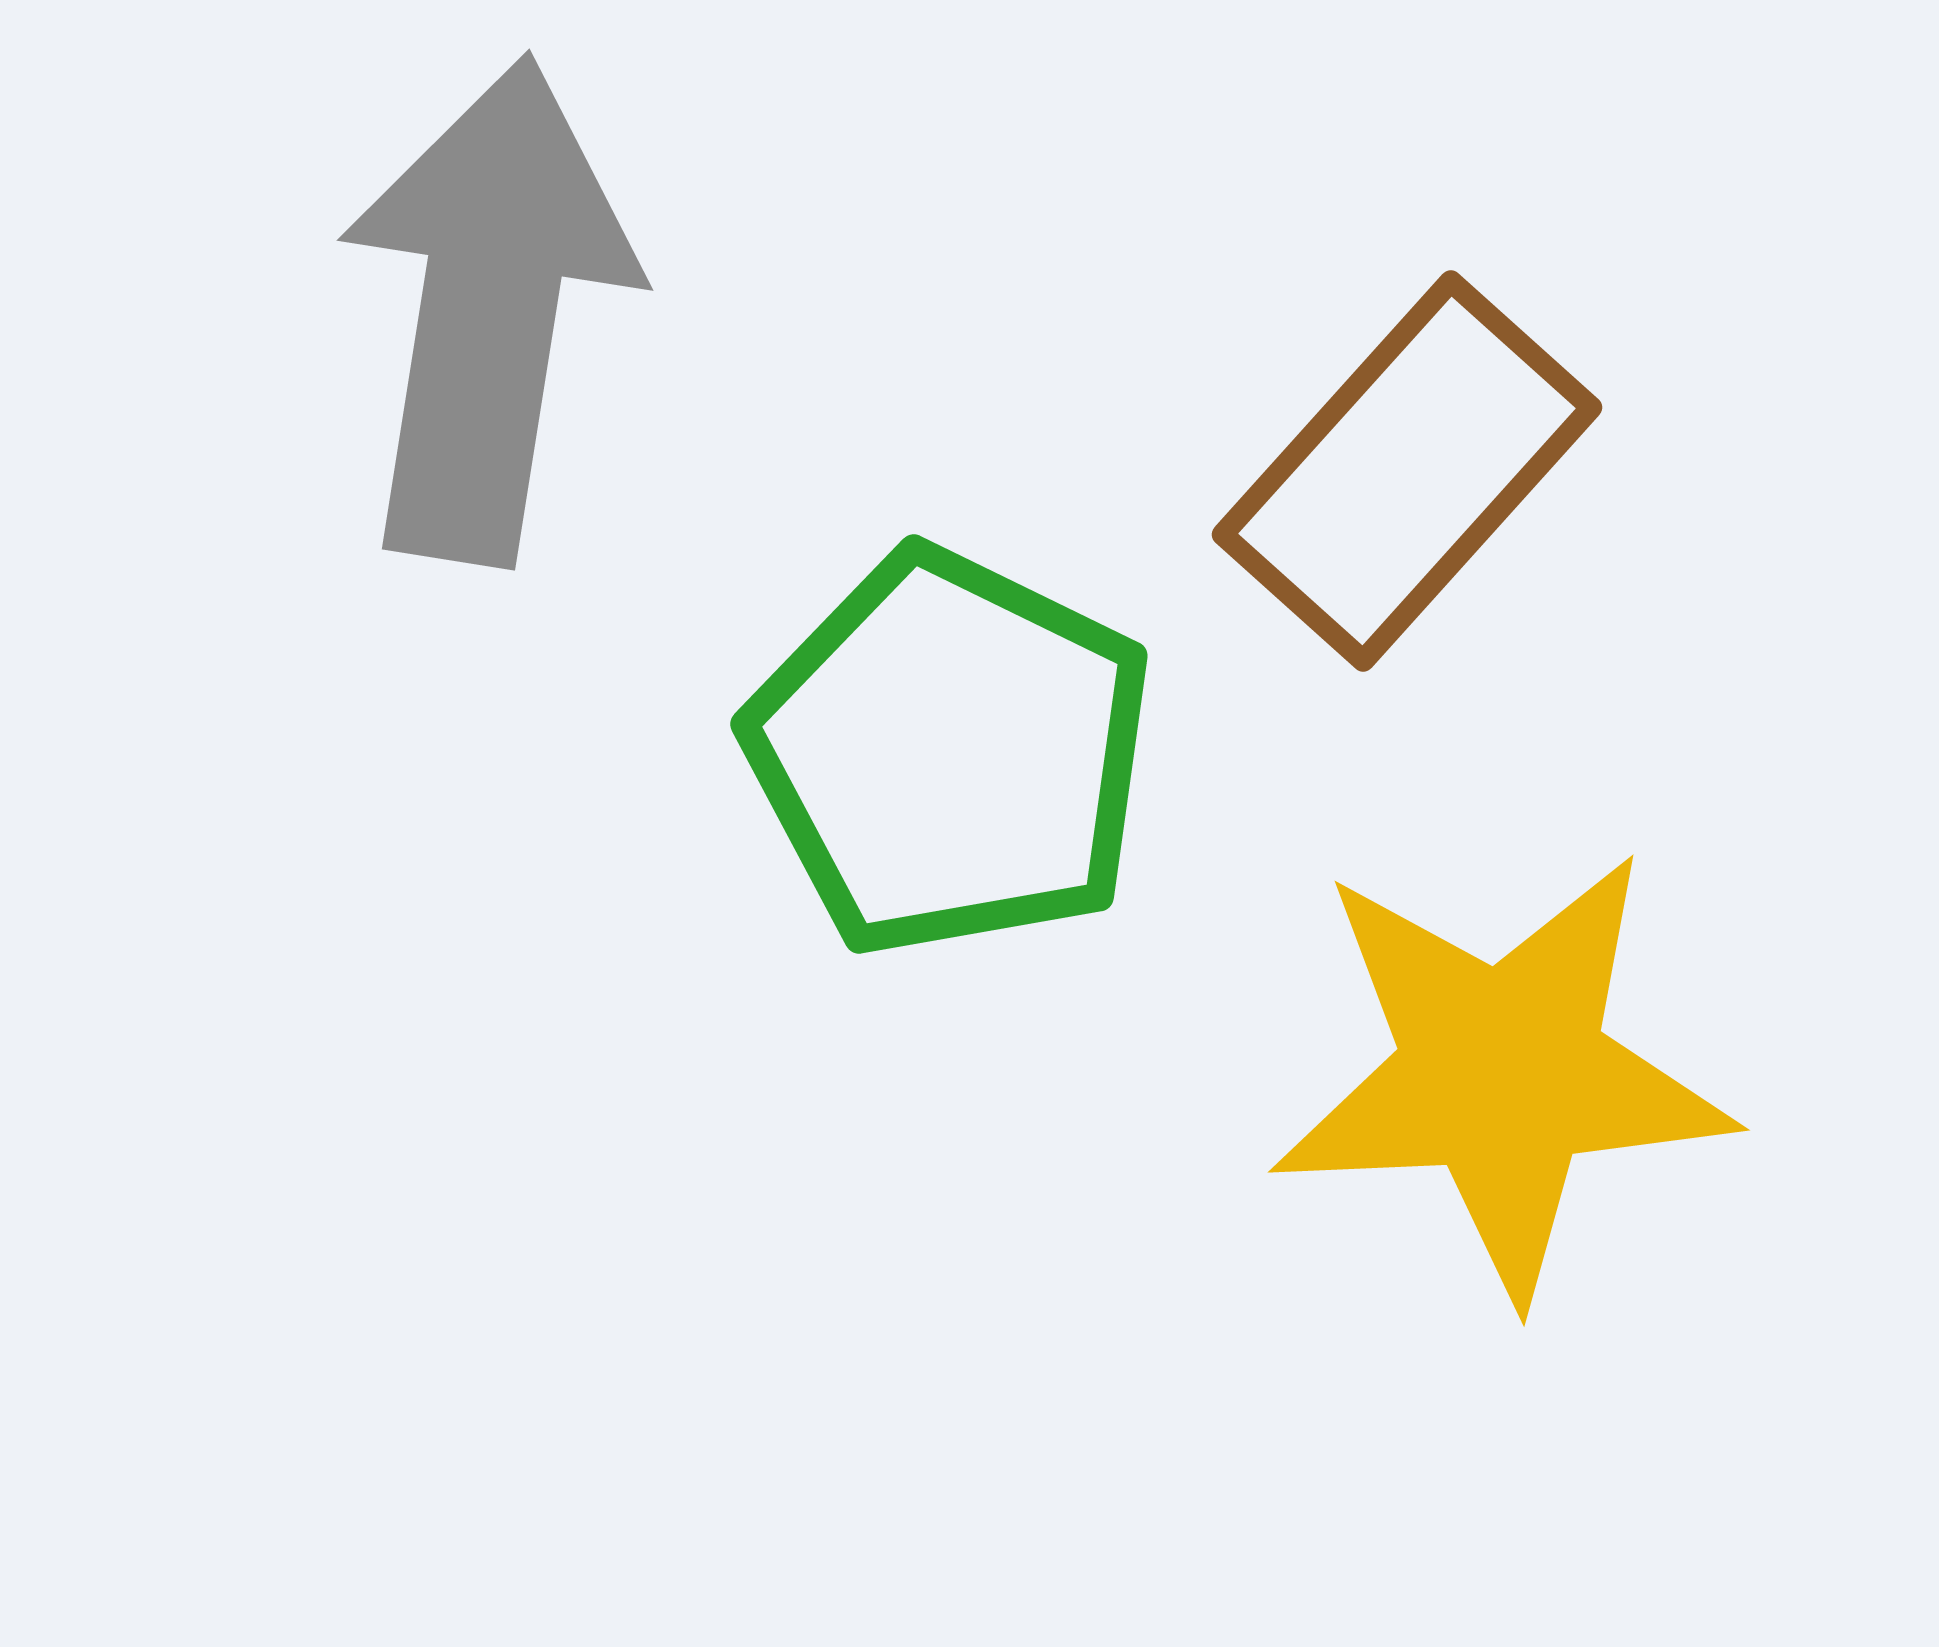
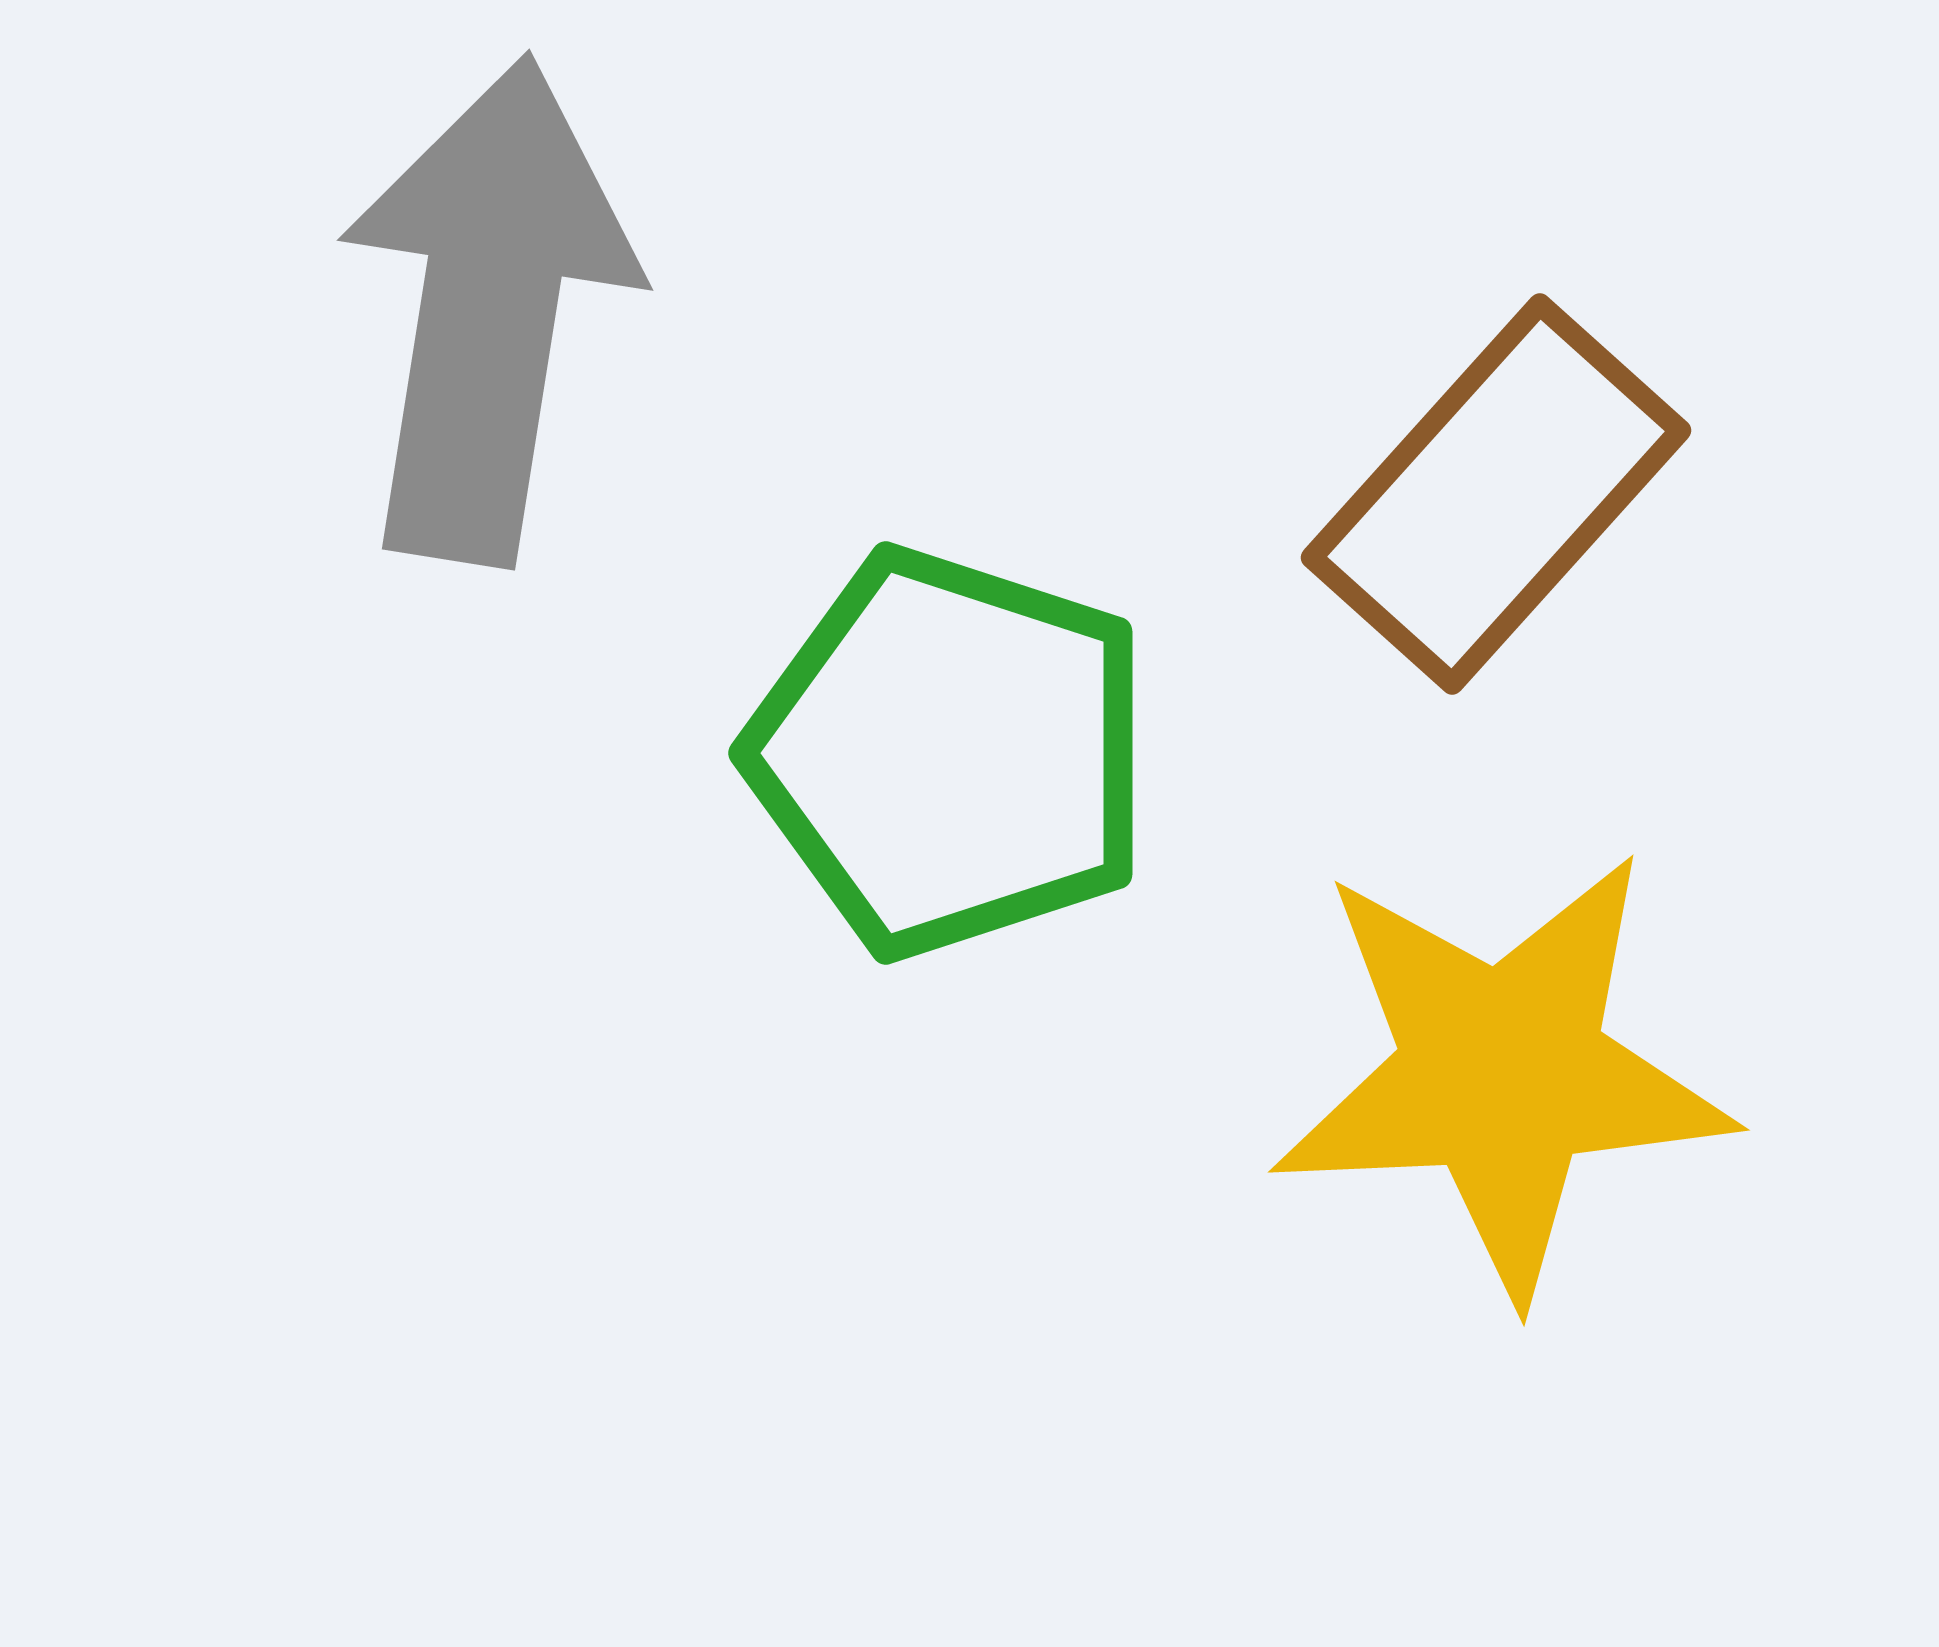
brown rectangle: moved 89 px right, 23 px down
green pentagon: rotated 8 degrees counterclockwise
